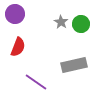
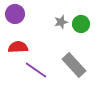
gray star: rotated 24 degrees clockwise
red semicircle: rotated 114 degrees counterclockwise
gray rectangle: rotated 60 degrees clockwise
purple line: moved 12 px up
